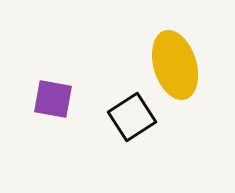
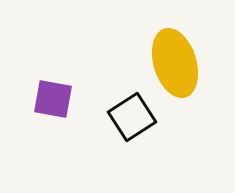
yellow ellipse: moved 2 px up
